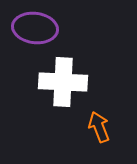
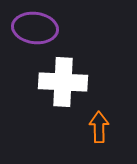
orange arrow: rotated 20 degrees clockwise
